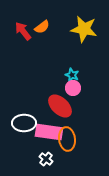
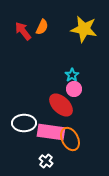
orange semicircle: rotated 28 degrees counterclockwise
cyan star: rotated 16 degrees clockwise
pink circle: moved 1 px right, 1 px down
red ellipse: moved 1 px right, 1 px up
pink rectangle: moved 2 px right
orange ellipse: moved 3 px right; rotated 20 degrees counterclockwise
white cross: moved 2 px down
